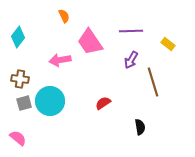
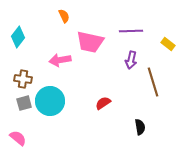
pink trapezoid: rotated 44 degrees counterclockwise
purple arrow: rotated 18 degrees counterclockwise
brown cross: moved 3 px right
